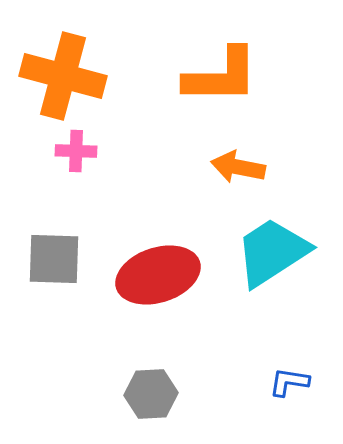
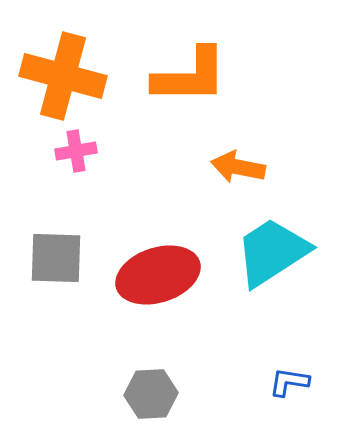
orange L-shape: moved 31 px left
pink cross: rotated 12 degrees counterclockwise
gray square: moved 2 px right, 1 px up
